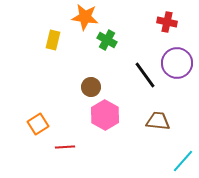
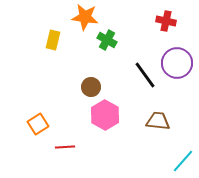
red cross: moved 1 px left, 1 px up
